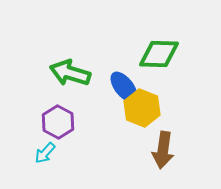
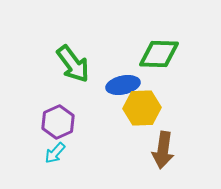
green arrow: moved 3 px right, 9 px up; rotated 144 degrees counterclockwise
blue ellipse: moved 1 px left, 2 px up; rotated 64 degrees counterclockwise
yellow hexagon: rotated 24 degrees counterclockwise
purple hexagon: rotated 8 degrees clockwise
cyan arrow: moved 10 px right
